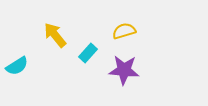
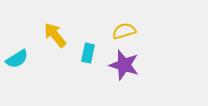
cyan rectangle: rotated 30 degrees counterclockwise
cyan semicircle: moved 7 px up
purple star: moved 5 px up; rotated 12 degrees clockwise
